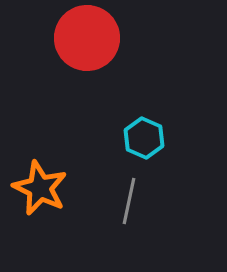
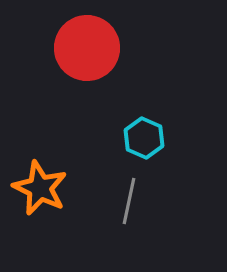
red circle: moved 10 px down
